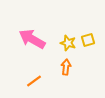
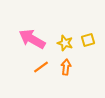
yellow star: moved 3 px left
orange line: moved 7 px right, 14 px up
